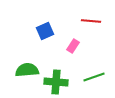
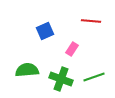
pink rectangle: moved 1 px left, 3 px down
green cross: moved 5 px right, 3 px up; rotated 15 degrees clockwise
